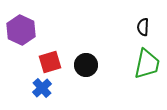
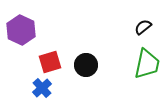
black semicircle: rotated 48 degrees clockwise
